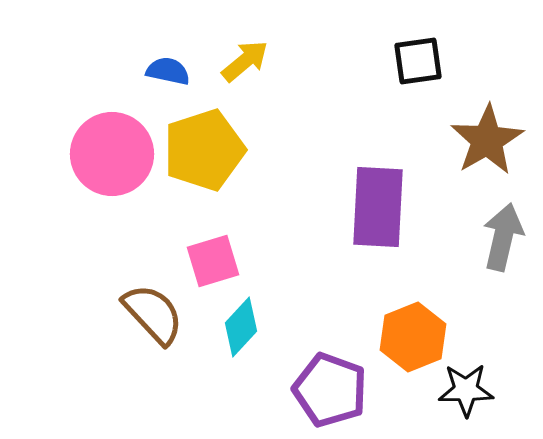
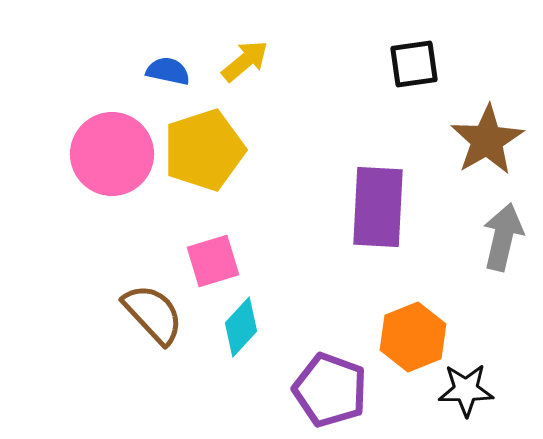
black square: moved 4 px left, 3 px down
